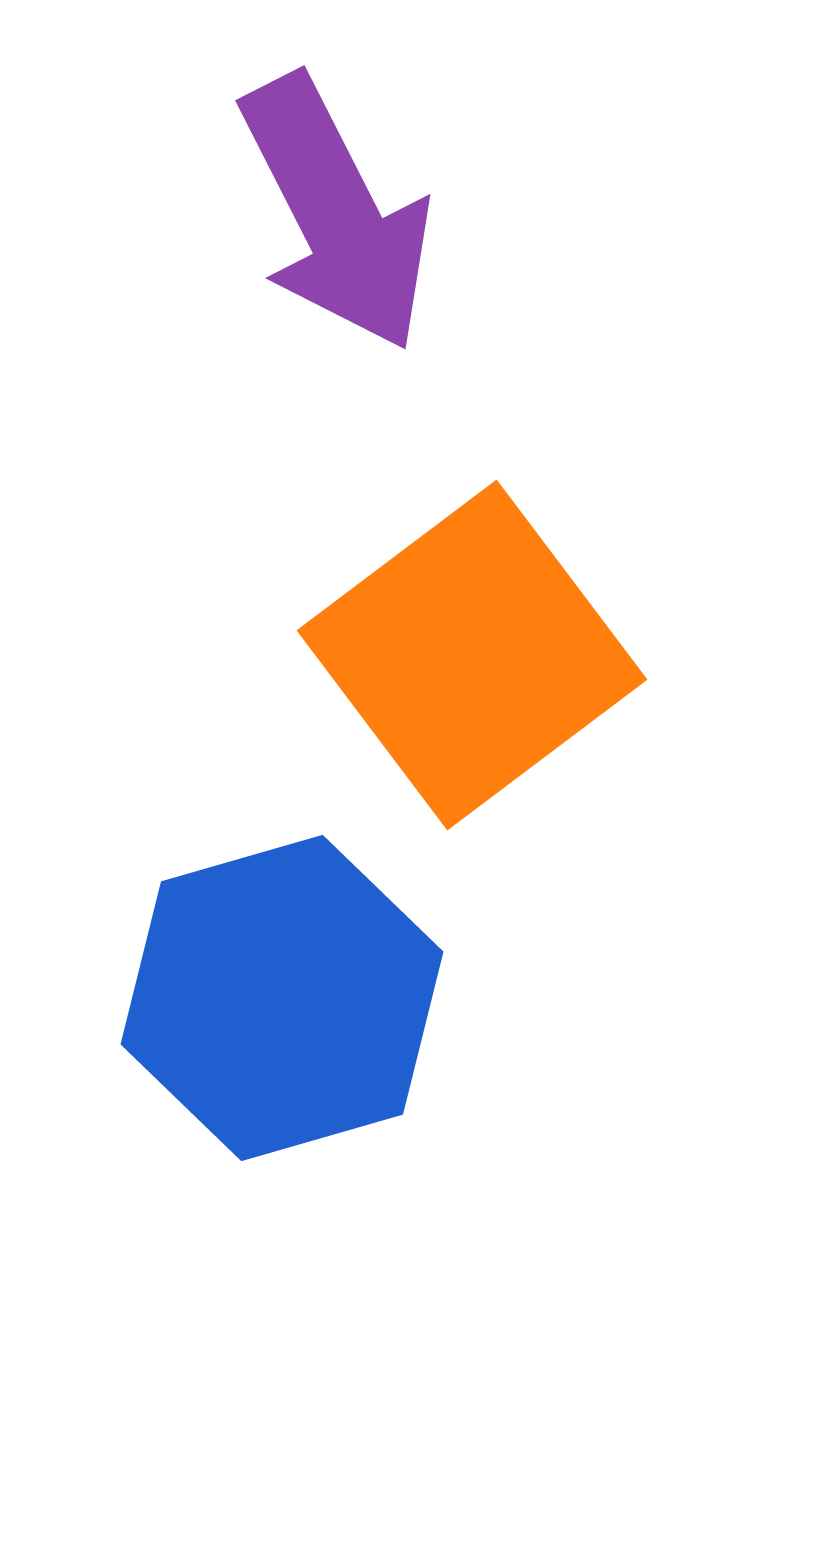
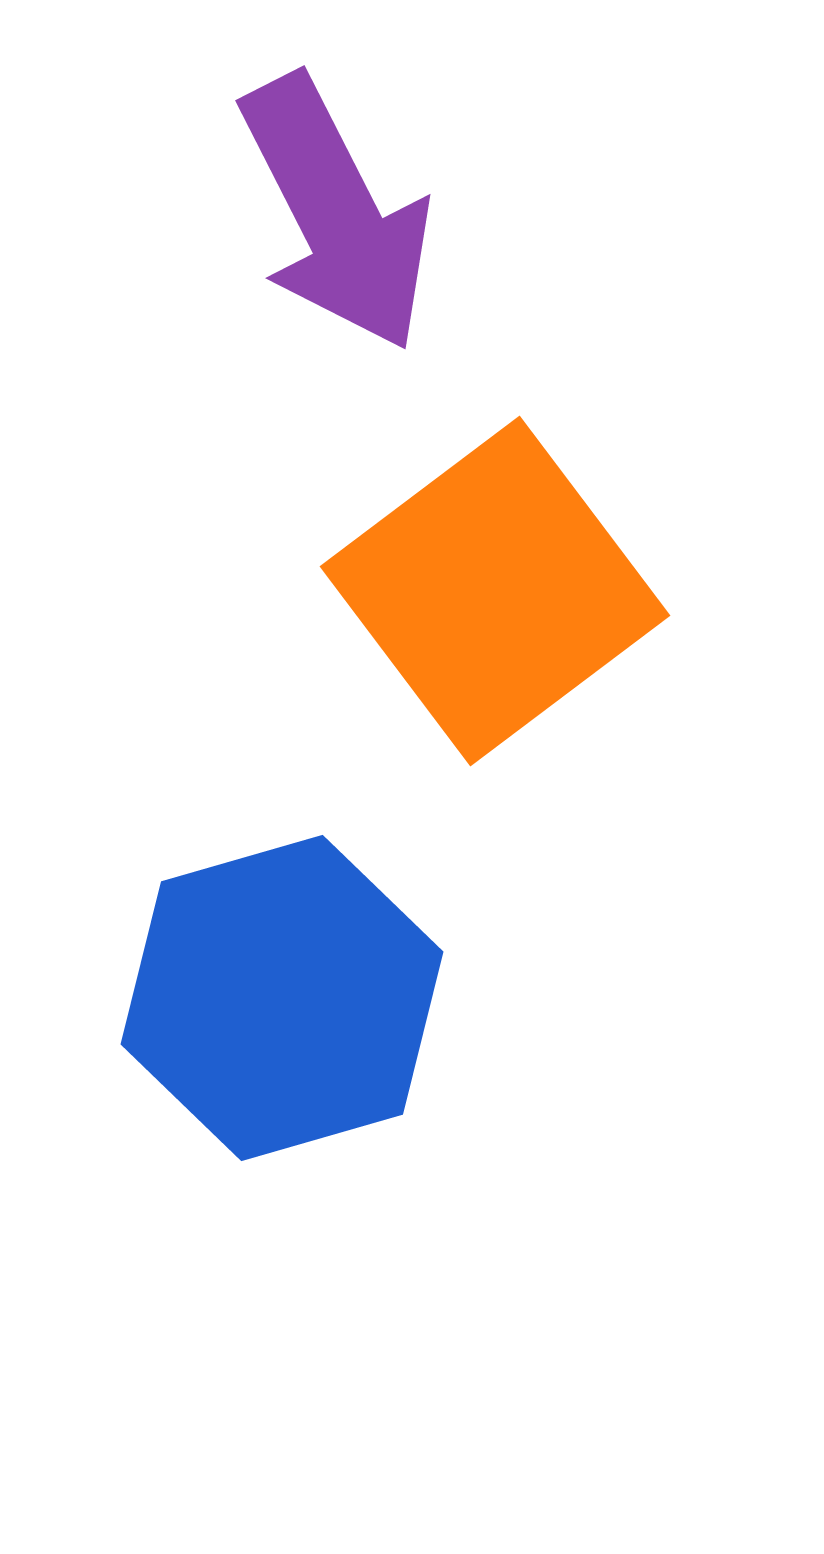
orange square: moved 23 px right, 64 px up
